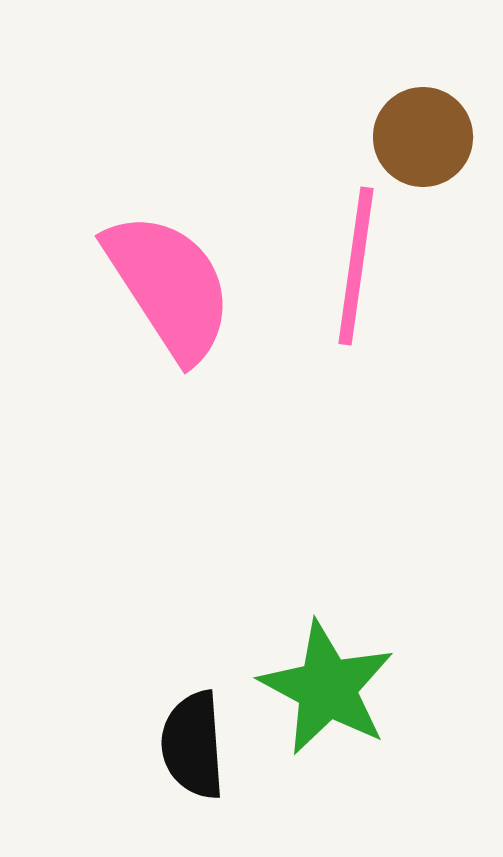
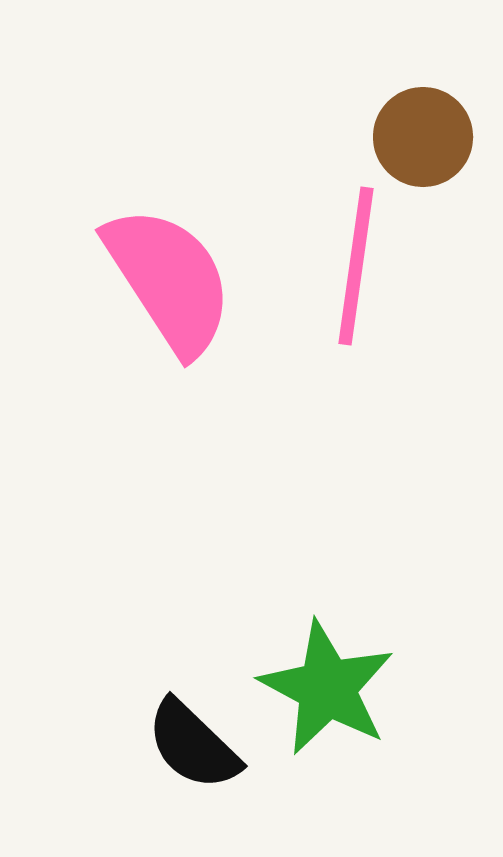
pink semicircle: moved 6 px up
black semicircle: rotated 42 degrees counterclockwise
